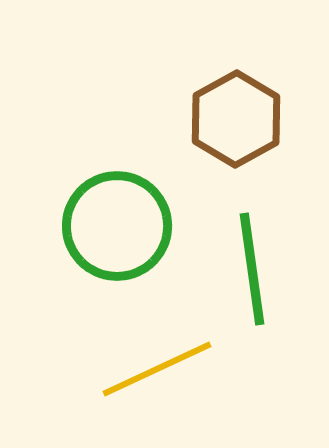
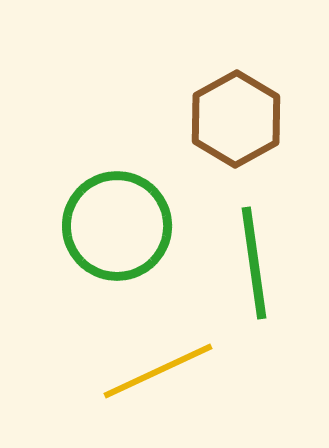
green line: moved 2 px right, 6 px up
yellow line: moved 1 px right, 2 px down
